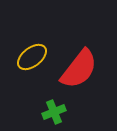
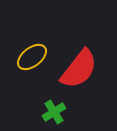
green cross: rotated 10 degrees counterclockwise
